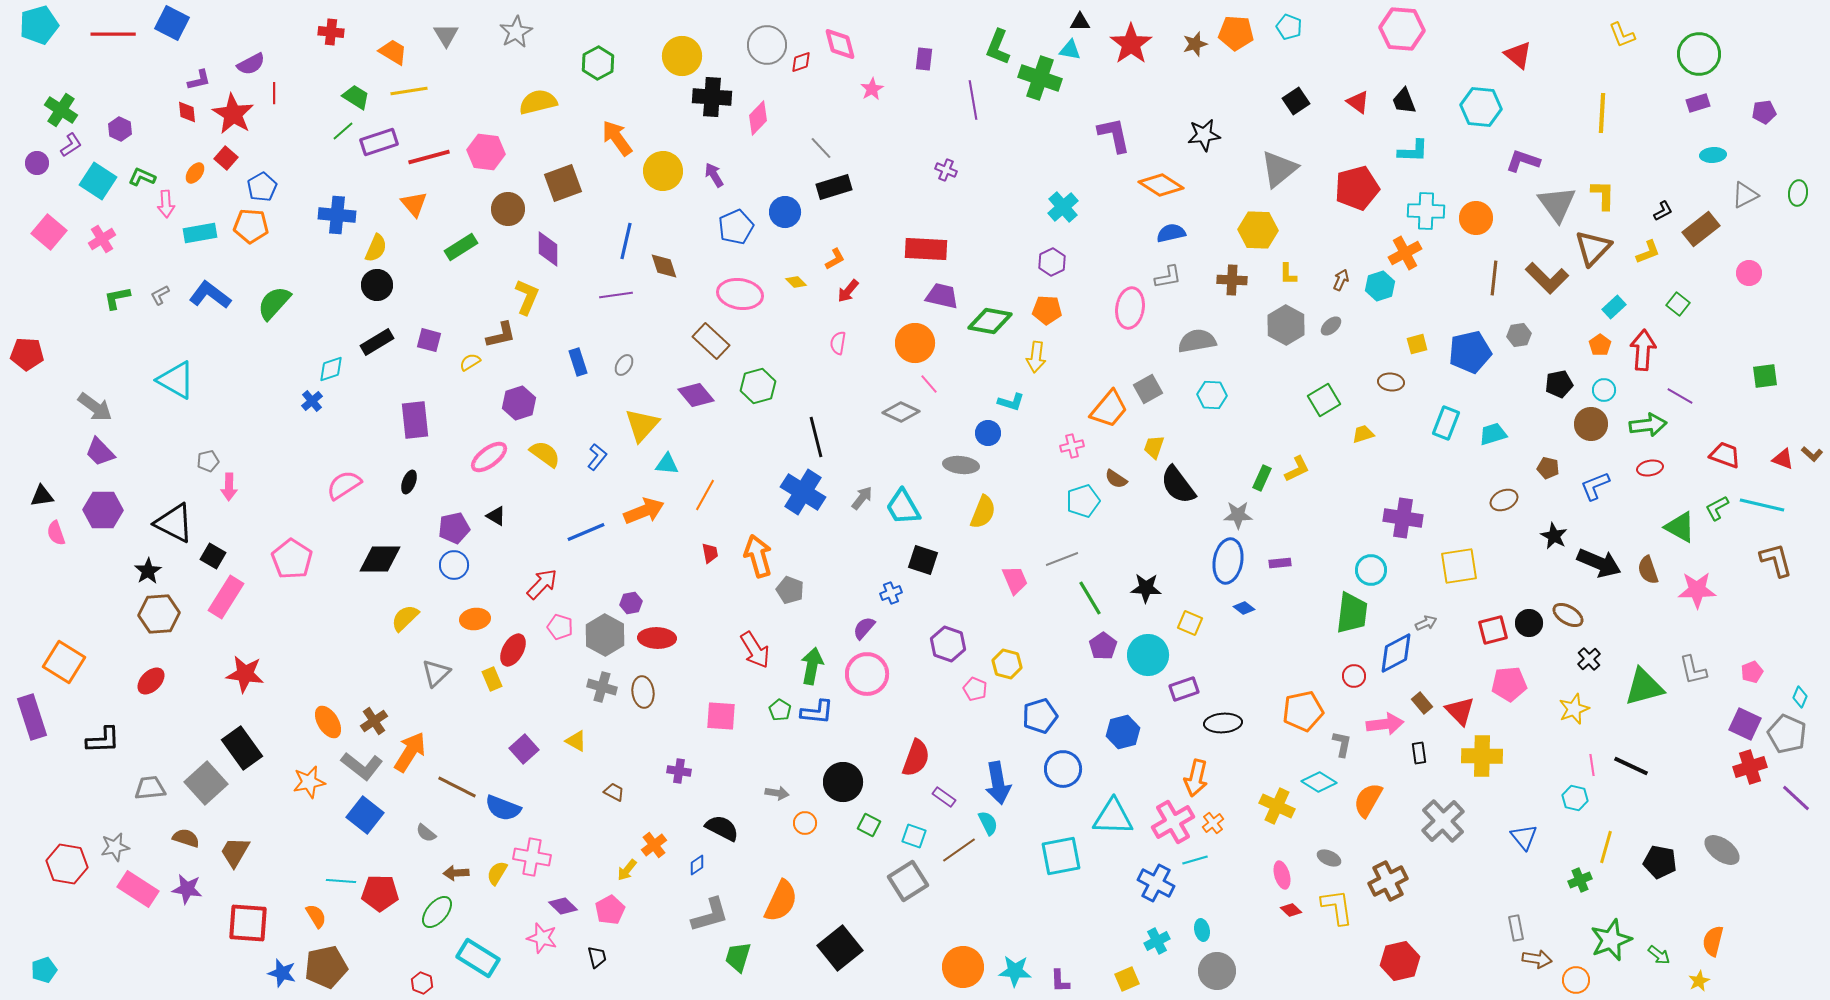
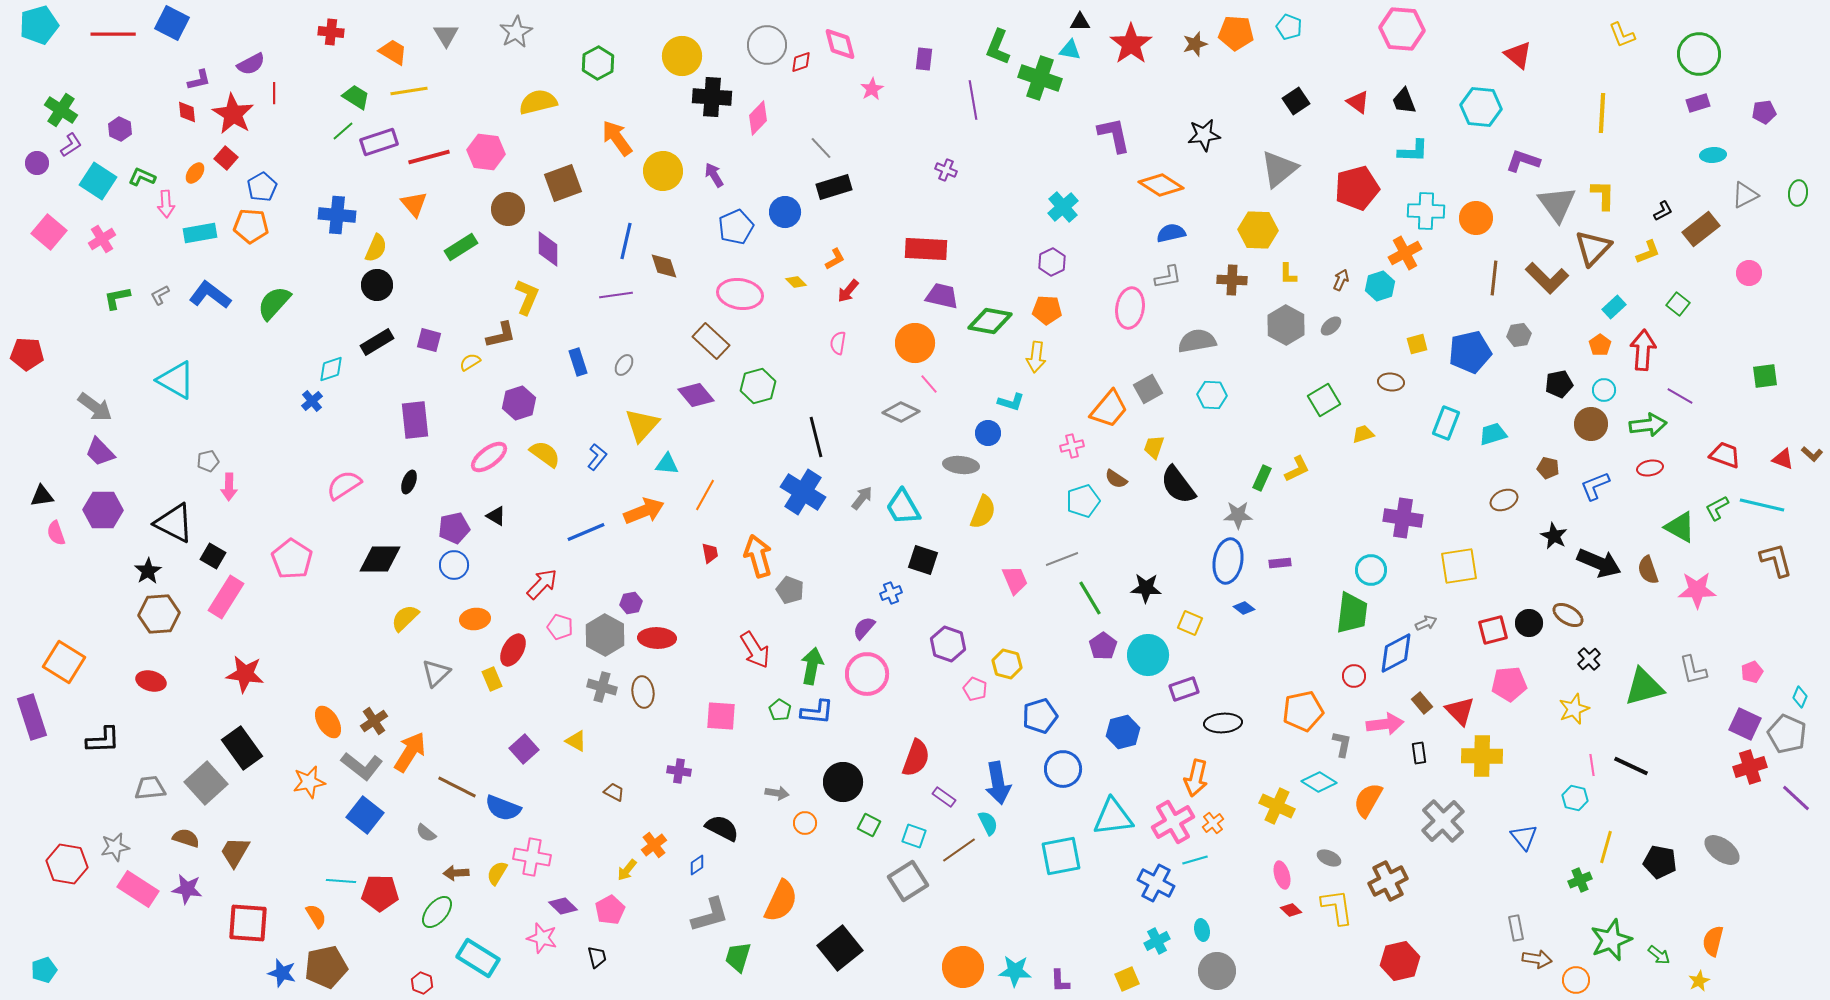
red ellipse at (151, 681): rotated 60 degrees clockwise
cyan triangle at (1113, 817): rotated 9 degrees counterclockwise
